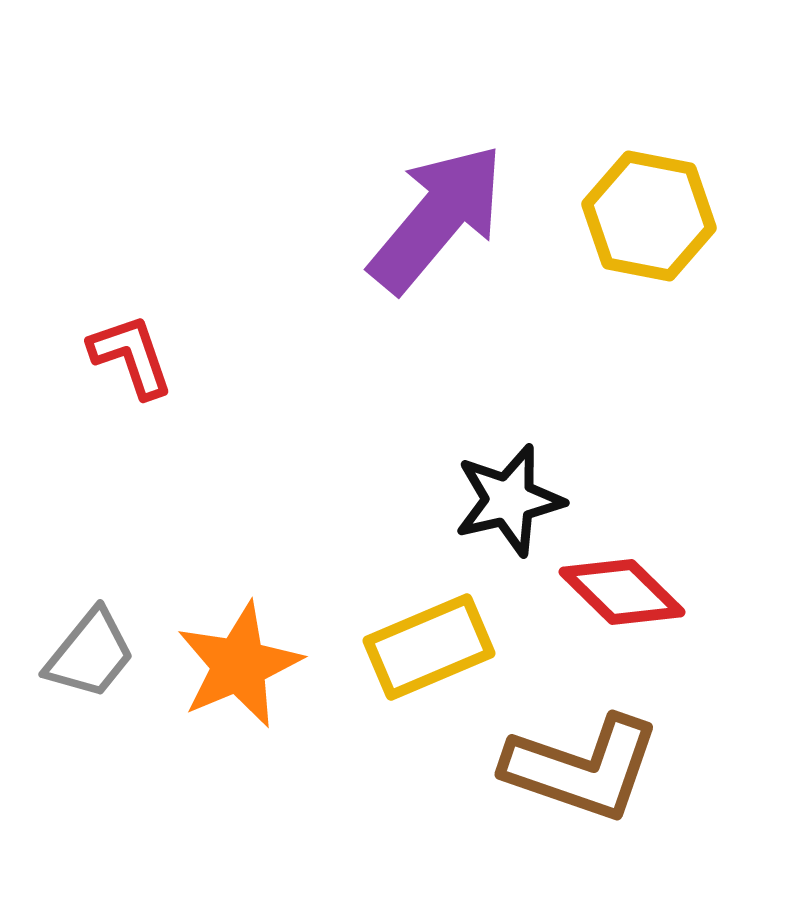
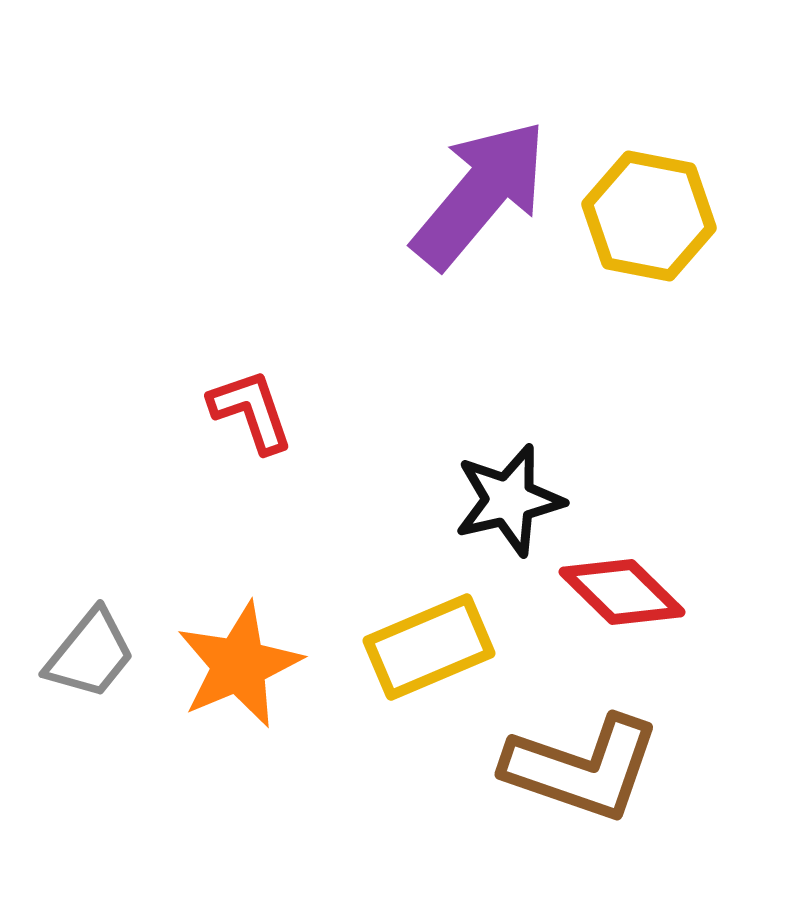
purple arrow: moved 43 px right, 24 px up
red L-shape: moved 120 px right, 55 px down
